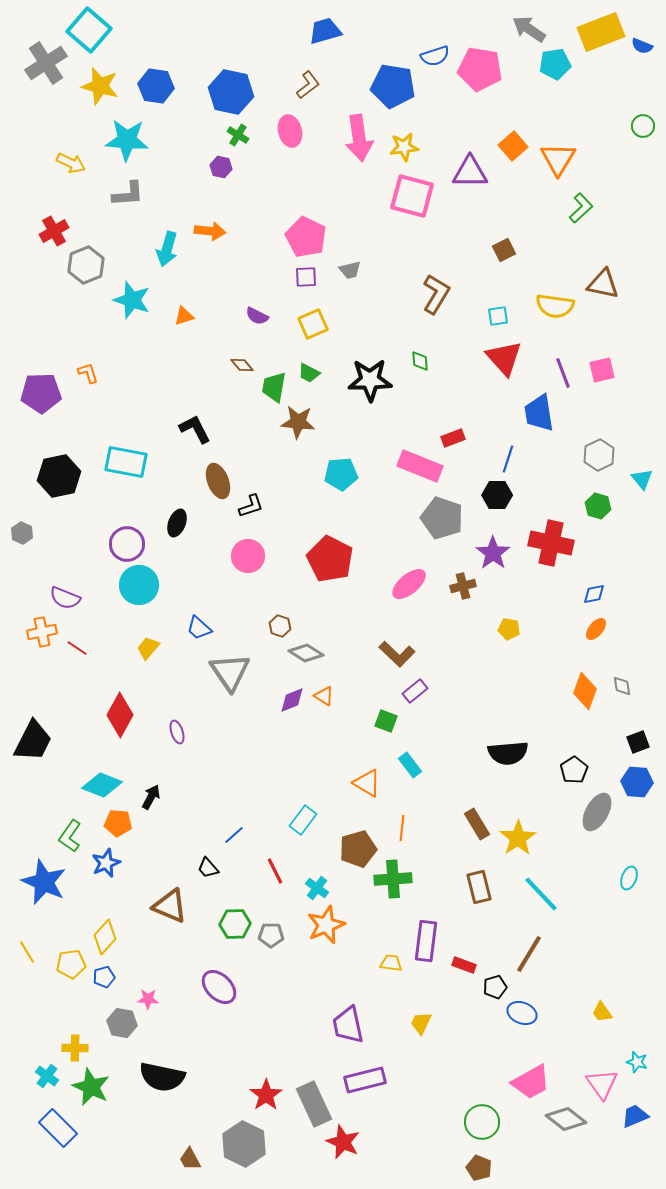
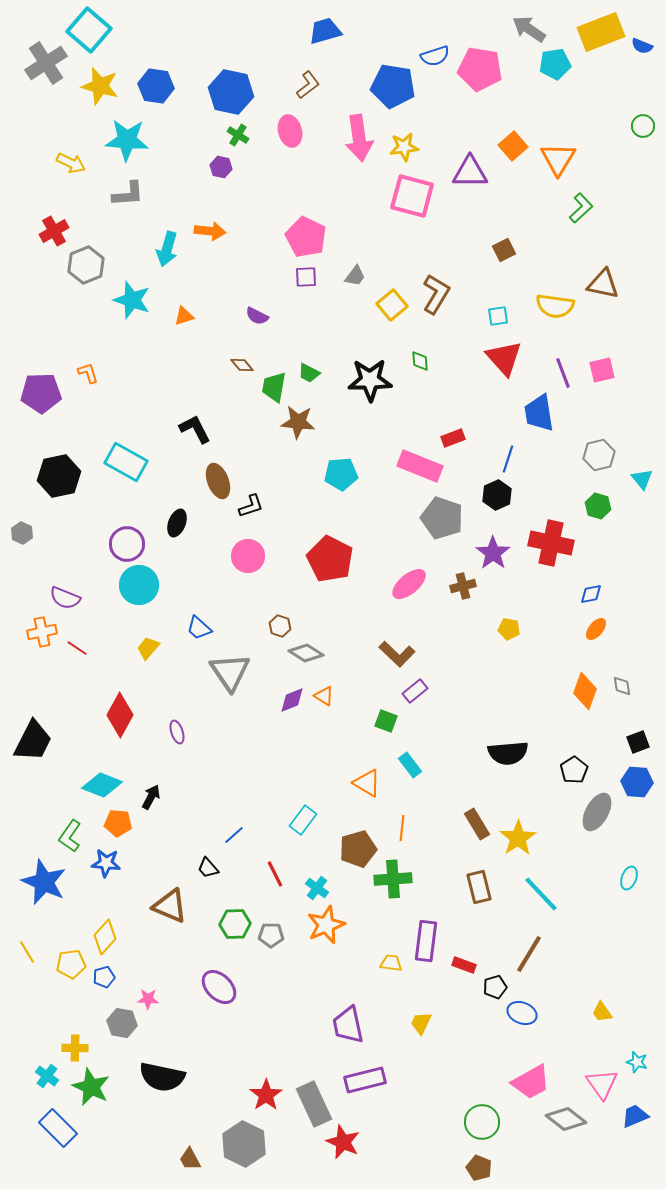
gray trapezoid at (350, 270): moved 5 px right, 6 px down; rotated 40 degrees counterclockwise
yellow square at (313, 324): moved 79 px right, 19 px up; rotated 16 degrees counterclockwise
gray hexagon at (599, 455): rotated 12 degrees clockwise
cyan rectangle at (126, 462): rotated 18 degrees clockwise
black hexagon at (497, 495): rotated 24 degrees counterclockwise
blue diamond at (594, 594): moved 3 px left
blue star at (106, 863): rotated 28 degrees clockwise
red line at (275, 871): moved 3 px down
